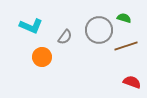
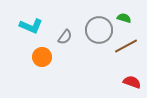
brown line: rotated 10 degrees counterclockwise
